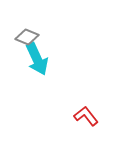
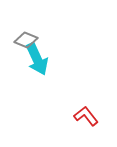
gray diamond: moved 1 px left, 3 px down
